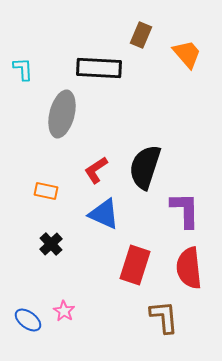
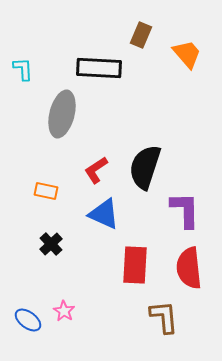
red rectangle: rotated 15 degrees counterclockwise
